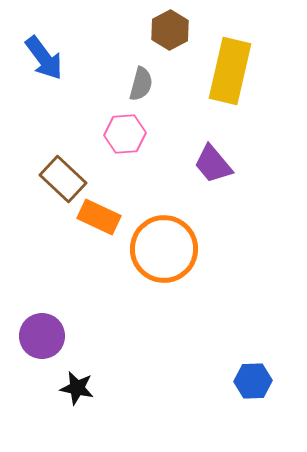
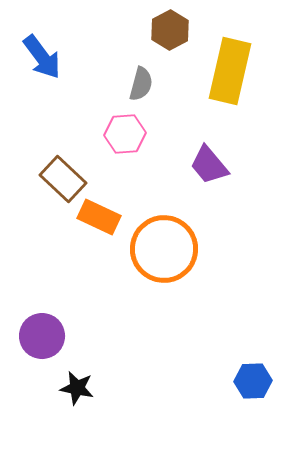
blue arrow: moved 2 px left, 1 px up
purple trapezoid: moved 4 px left, 1 px down
